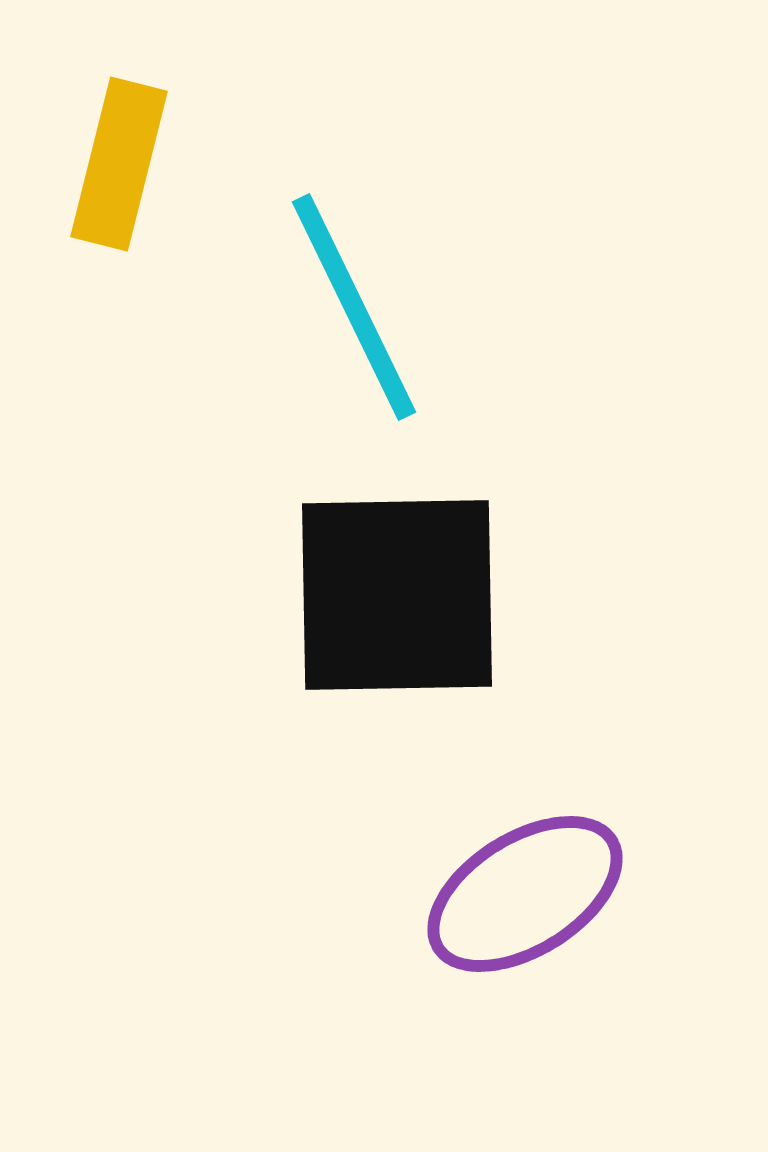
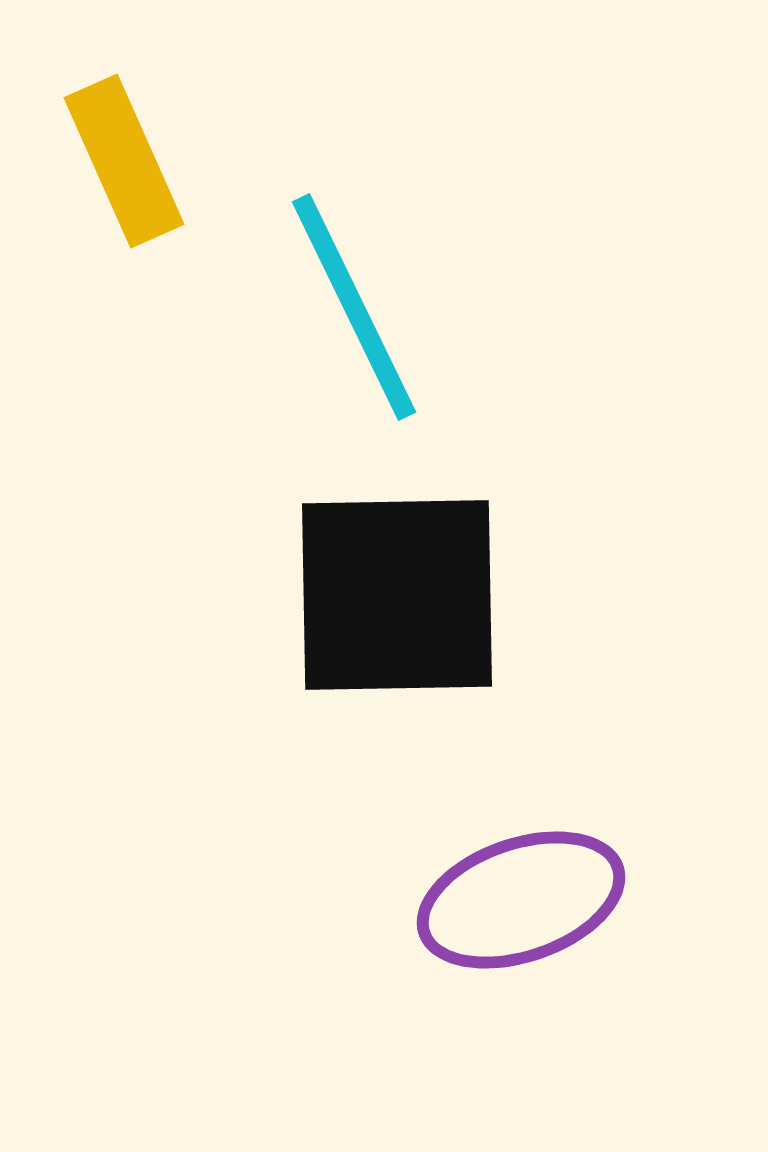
yellow rectangle: moved 5 px right, 3 px up; rotated 38 degrees counterclockwise
purple ellipse: moved 4 px left, 6 px down; rotated 13 degrees clockwise
